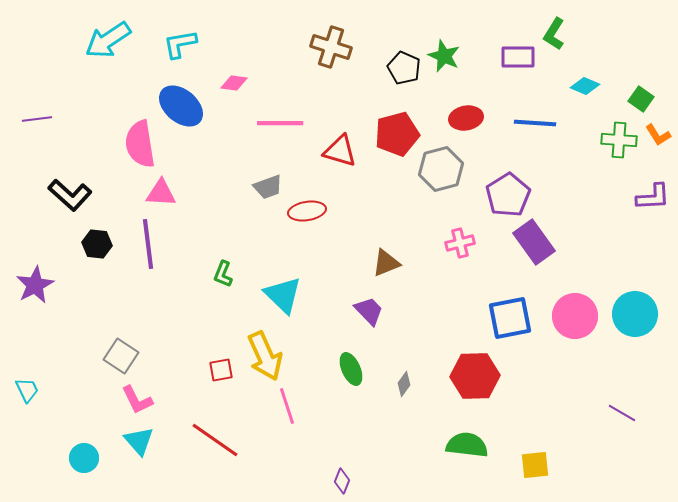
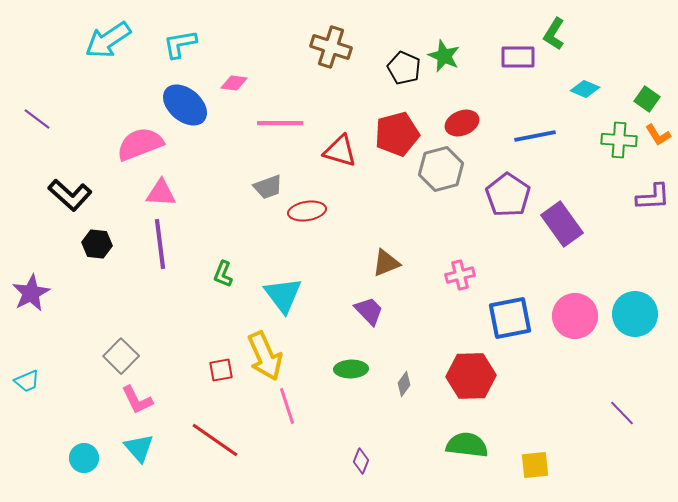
cyan diamond at (585, 86): moved 3 px down
green square at (641, 99): moved 6 px right
blue ellipse at (181, 106): moved 4 px right, 1 px up
red ellipse at (466, 118): moved 4 px left, 5 px down; rotated 12 degrees counterclockwise
purple line at (37, 119): rotated 44 degrees clockwise
blue line at (535, 123): moved 13 px down; rotated 15 degrees counterclockwise
pink semicircle at (140, 144): rotated 78 degrees clockwise
purple pentagon at (508, 195): rotated 6 degrees counterclockwise
purple rectangle at (534, 242): moved 28 px right, 18 px up
pink cross at (460, 243): moved 32 px down
purple line at (148, 244): moved 12 px right
purple star at (35, 285): moved 4 px left, 8 px down
cyan triangle at (283, 295): rotated 9 degrees clockwise
gray square at (121, 356): rotated 12 degrees clockwise
green ellipse at (351, 369): rotated 68 degrees counterclockwise
red hexagon at (475, 376): moved 4 px left
cyan trapezoid at (27, 390): moved 9 px up; rotated 92 degrees clockwise
purple line at (622, 413): rotated 16 degrees clockwise
cyan triangle at (139, 441): moved 7 px down
purple diamond at (342, 481): moved 19 px right, 20 px up
